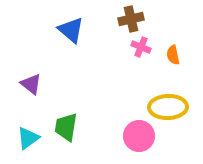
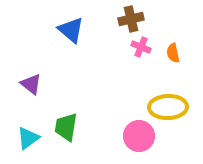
orange semicircle: moved 2 px up
